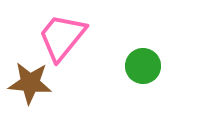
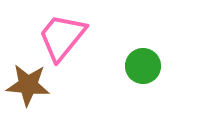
brown star: moved 2 px left, 2 px down
